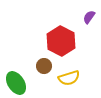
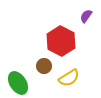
purple semicircle: moved 3 px left, 1 px up
yellow semicircle: rotated 15 degrees counterclockwise
green ellipse: moved 2 px right
